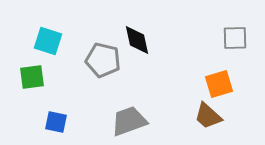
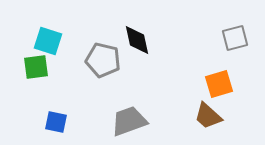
gray square: rotated 12 degrees counterclockwise
green square: moved 4 px right, 10 px up
